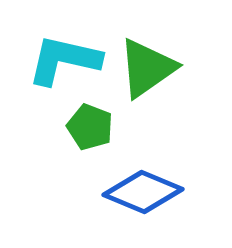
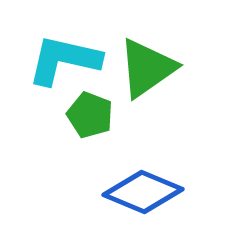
green pentagon: moved 12 px up
